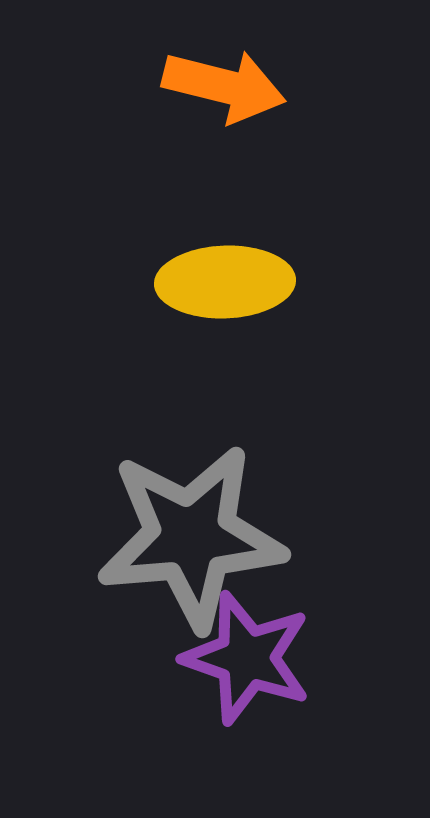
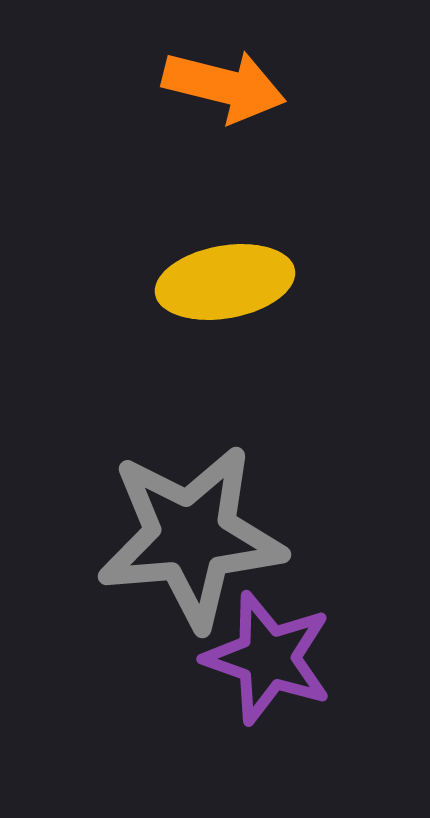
yellow ellipse: rotated 8 degrees counterclockwise
purple star: moved 21 px right
